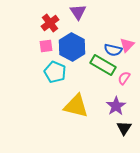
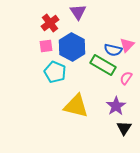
pink semicircle: moved 2 px right
